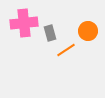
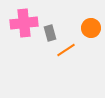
orange circle: moved 3 px right, 3 px up
